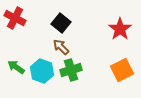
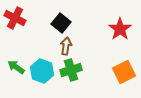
brown arrow: moved 5 px right, 1 px up; rotated 54 degrees clockwise
orange square: moved 2 px right, 2 px down
